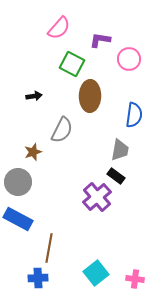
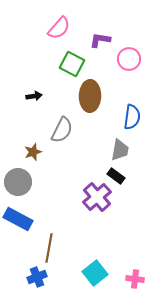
blue semicircle: moved 2 px left, 2 px down
cyan square: moved 1 px left
blue cross: moved 1 px left, 1 px up; rotated 18 degrees counterclockwise
